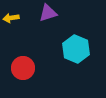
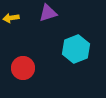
cyan hexagon: rotated 16 degrees clockwise
